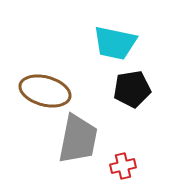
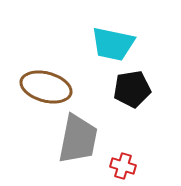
cyan trapezoid: moved 2 px left, 1 px down
brown ellipse: moved 1 px right, 4 px up
red cross: rotated 30 degrees clockwise
